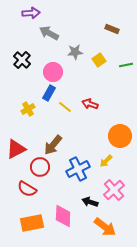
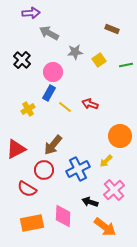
red circle: moved 4 px right, 3 px down
